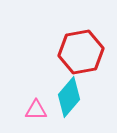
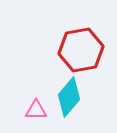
red hexagon: moved 2 px up
